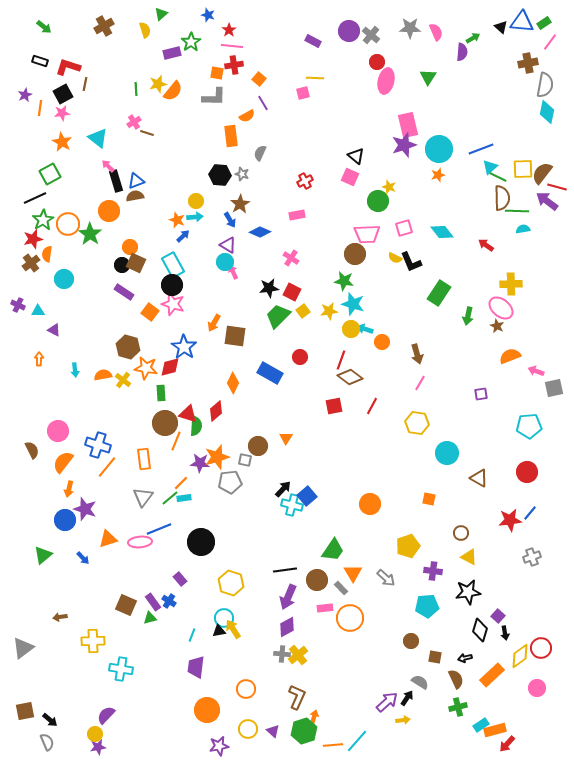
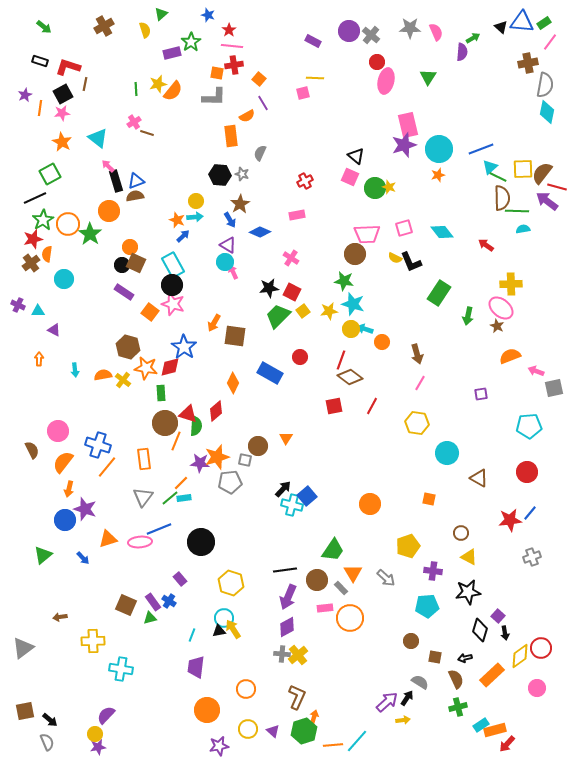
green circle at (378, 201): moved 3 px left, 13 px up
